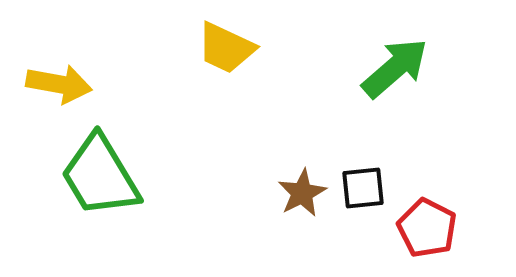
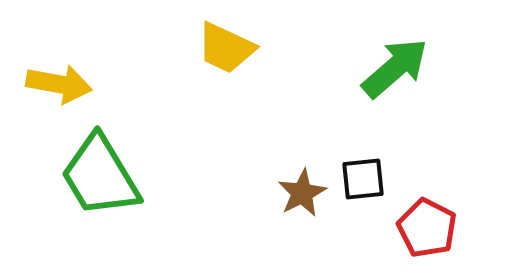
black square: moved 9 px up
